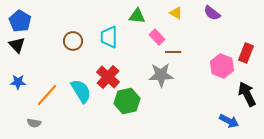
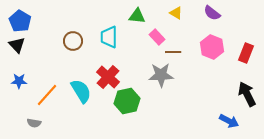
pink hexagon: moved 10 px left, 19 px up
blue star: moved 1 px right, 1 px up
